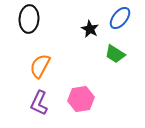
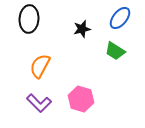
black star: moved 8 px left; rotated 30 degrees clockwise
green trapezoid: moved 3 px up
pink hexagon: rotated 25 degrees clockwise
purple L-shape: rotated 70 degrees counterclockwise
